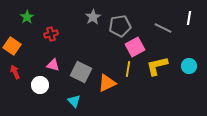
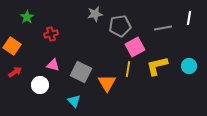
gray star: moved 2 px right, 3 px up; rotated 21 degrees clockwise
gray line: rotated 36 degrees counterclockwise
red arrow: rotated 80 degrees clockwise
orange triangle: rotated 36 degrees counterclockwise
